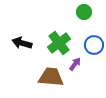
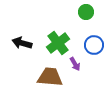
green circle: moved 2 px right
green cross: moved 1 px left
purple arrow: rotated 112 degrees clockwise
brown trapezoid: moved 1 px left
